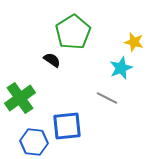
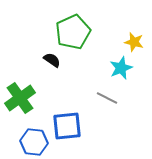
green pentagon: rotated 8 degrees clockwise
